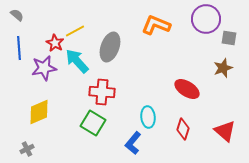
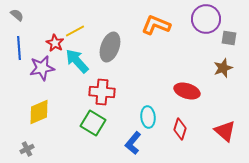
purple star: moved 2 px left
red ellipse: moved 2 px down; rotated 15 degrees counterclockwise
red diamond: moved 3 px left
